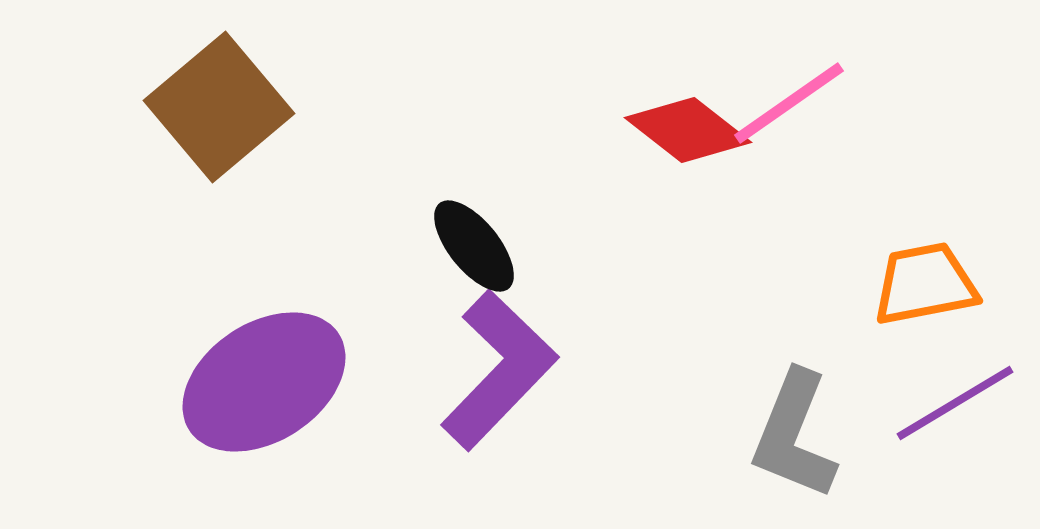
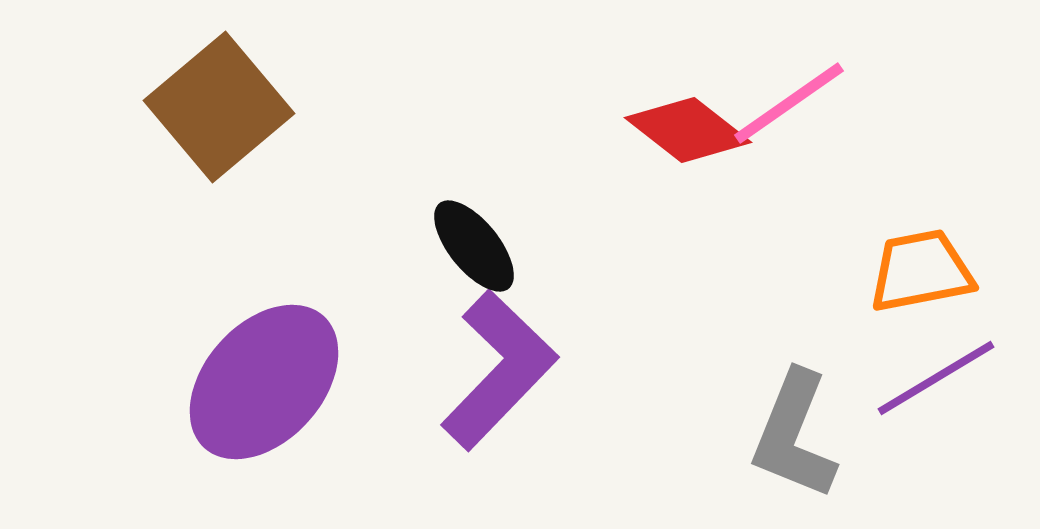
orange trapezoid: moved 4 px left, 13 px up
purple ellipse: rotated 15 degrees counterclockwise
purple line: moved 19 px left, 25 px up
